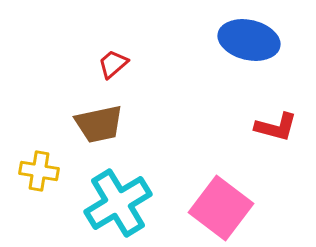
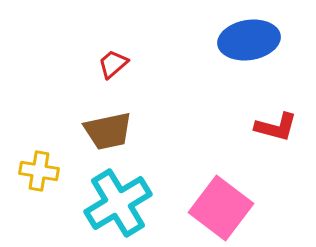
blue ellipse: rotated 22 degrees counterclockwise
brown trapezoid: moved 9 px right, 7 px down
